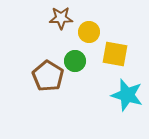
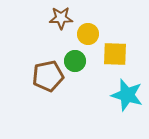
yellow circle: moved 1 px left, 2 px down
yellow square: rotated 8 degrees counterclockwise
brown pentagon: rotated 28 degrees clockwise
